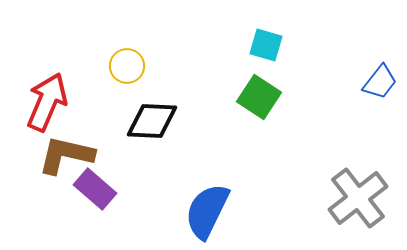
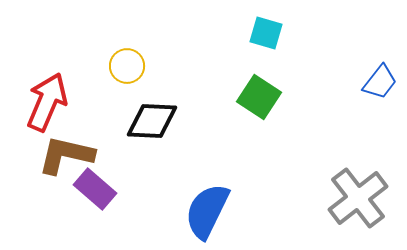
cyan square: moved 12 px up
